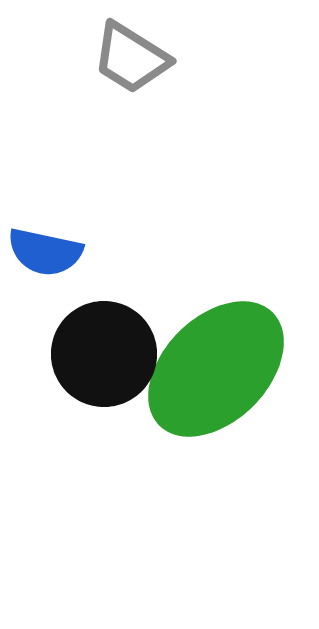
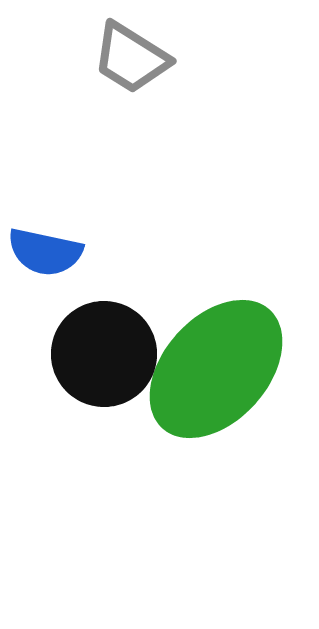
green ellipse: rotated 3 degrees counterclockwise
